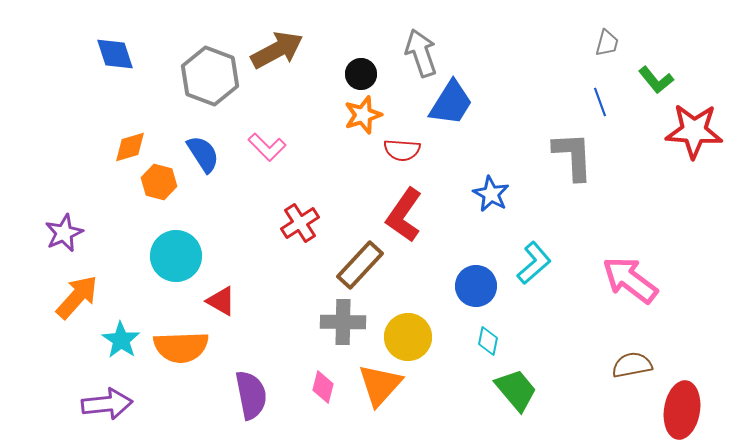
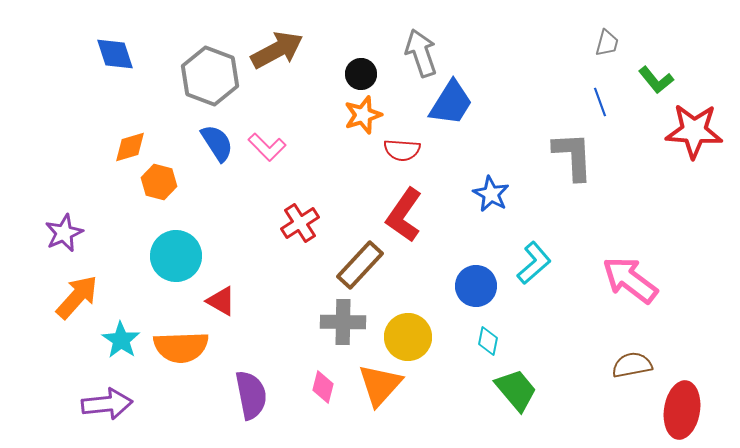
blue semicircle: moved 14 px right, 11 px up
